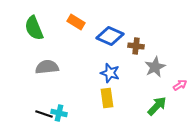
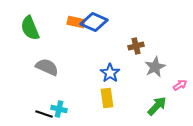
orange rectangle: rotated 18 degrees counterclockwise
green semicircle: moved 4 px left
blue diamond: moved 16 px left, 14 px up
brown cross: rotated 21 degrees counterclockwise
gray semicircle: rotated 30 degrees clockwise
blue star: rotated 18 degrees clockwise
cyan cross: moved 4 px up
